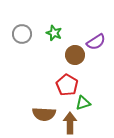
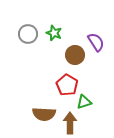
gray circle: moved 6 px right
purple semicircle: rotated 90 degrees counterclockwise
green triangle: moved 1 px right, 1 px up
